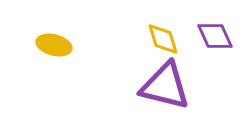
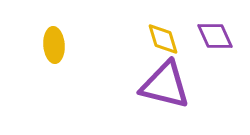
yellow ellipse: rotated 72 degrees clockwise
purple triangle: moved 1 px up
